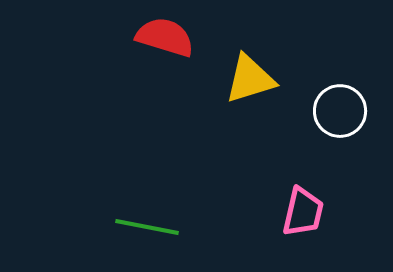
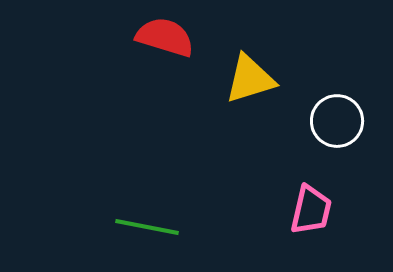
white circle: moved 3 px left, 10 px down
pink trapezoid: moved 8 px right, 2 px up
